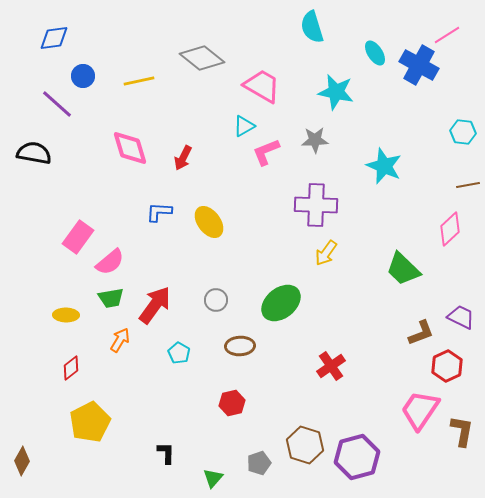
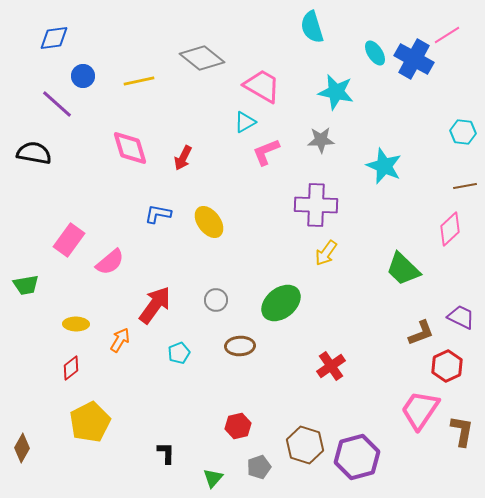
blue cross at (419, 65): moved 5 px left, 6 px up
cyan triangle at (244, 126): moved 1 px right, 4 px up
gray star at (315, 140): moved 6 px right
brown line at (468, 185): moved 3 px left, 1 px down
blue L-shape at (159, 212): moved 1 px left, 2 px down; rotated 8 degrees clockwise
pink rectangle at (78, 237): moved 9 px left, 3 px down
green trapezoid at (111, 298): moved 85 px left, 13 px up
yellow ellipse at (66, 315): moved 10 px right, 9 px down
cyan pentagon at (179, 353): rotated 20 degrees clockwise
red hexagon at (232, 403): moved 6 px right, 23 px down
brown diamond at (22, 461): moved 13 px up
gray pentagon at (259, 463): moved 4 px down
